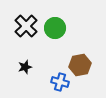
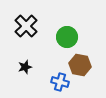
green circle: moved 12 px right, 9 px down
brown hexagon: rotated 20 degrees clockwise
